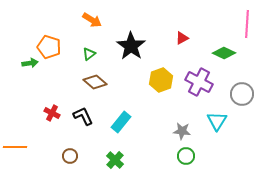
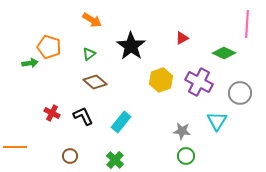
gray circle: moved 2 px left, 1 px up
